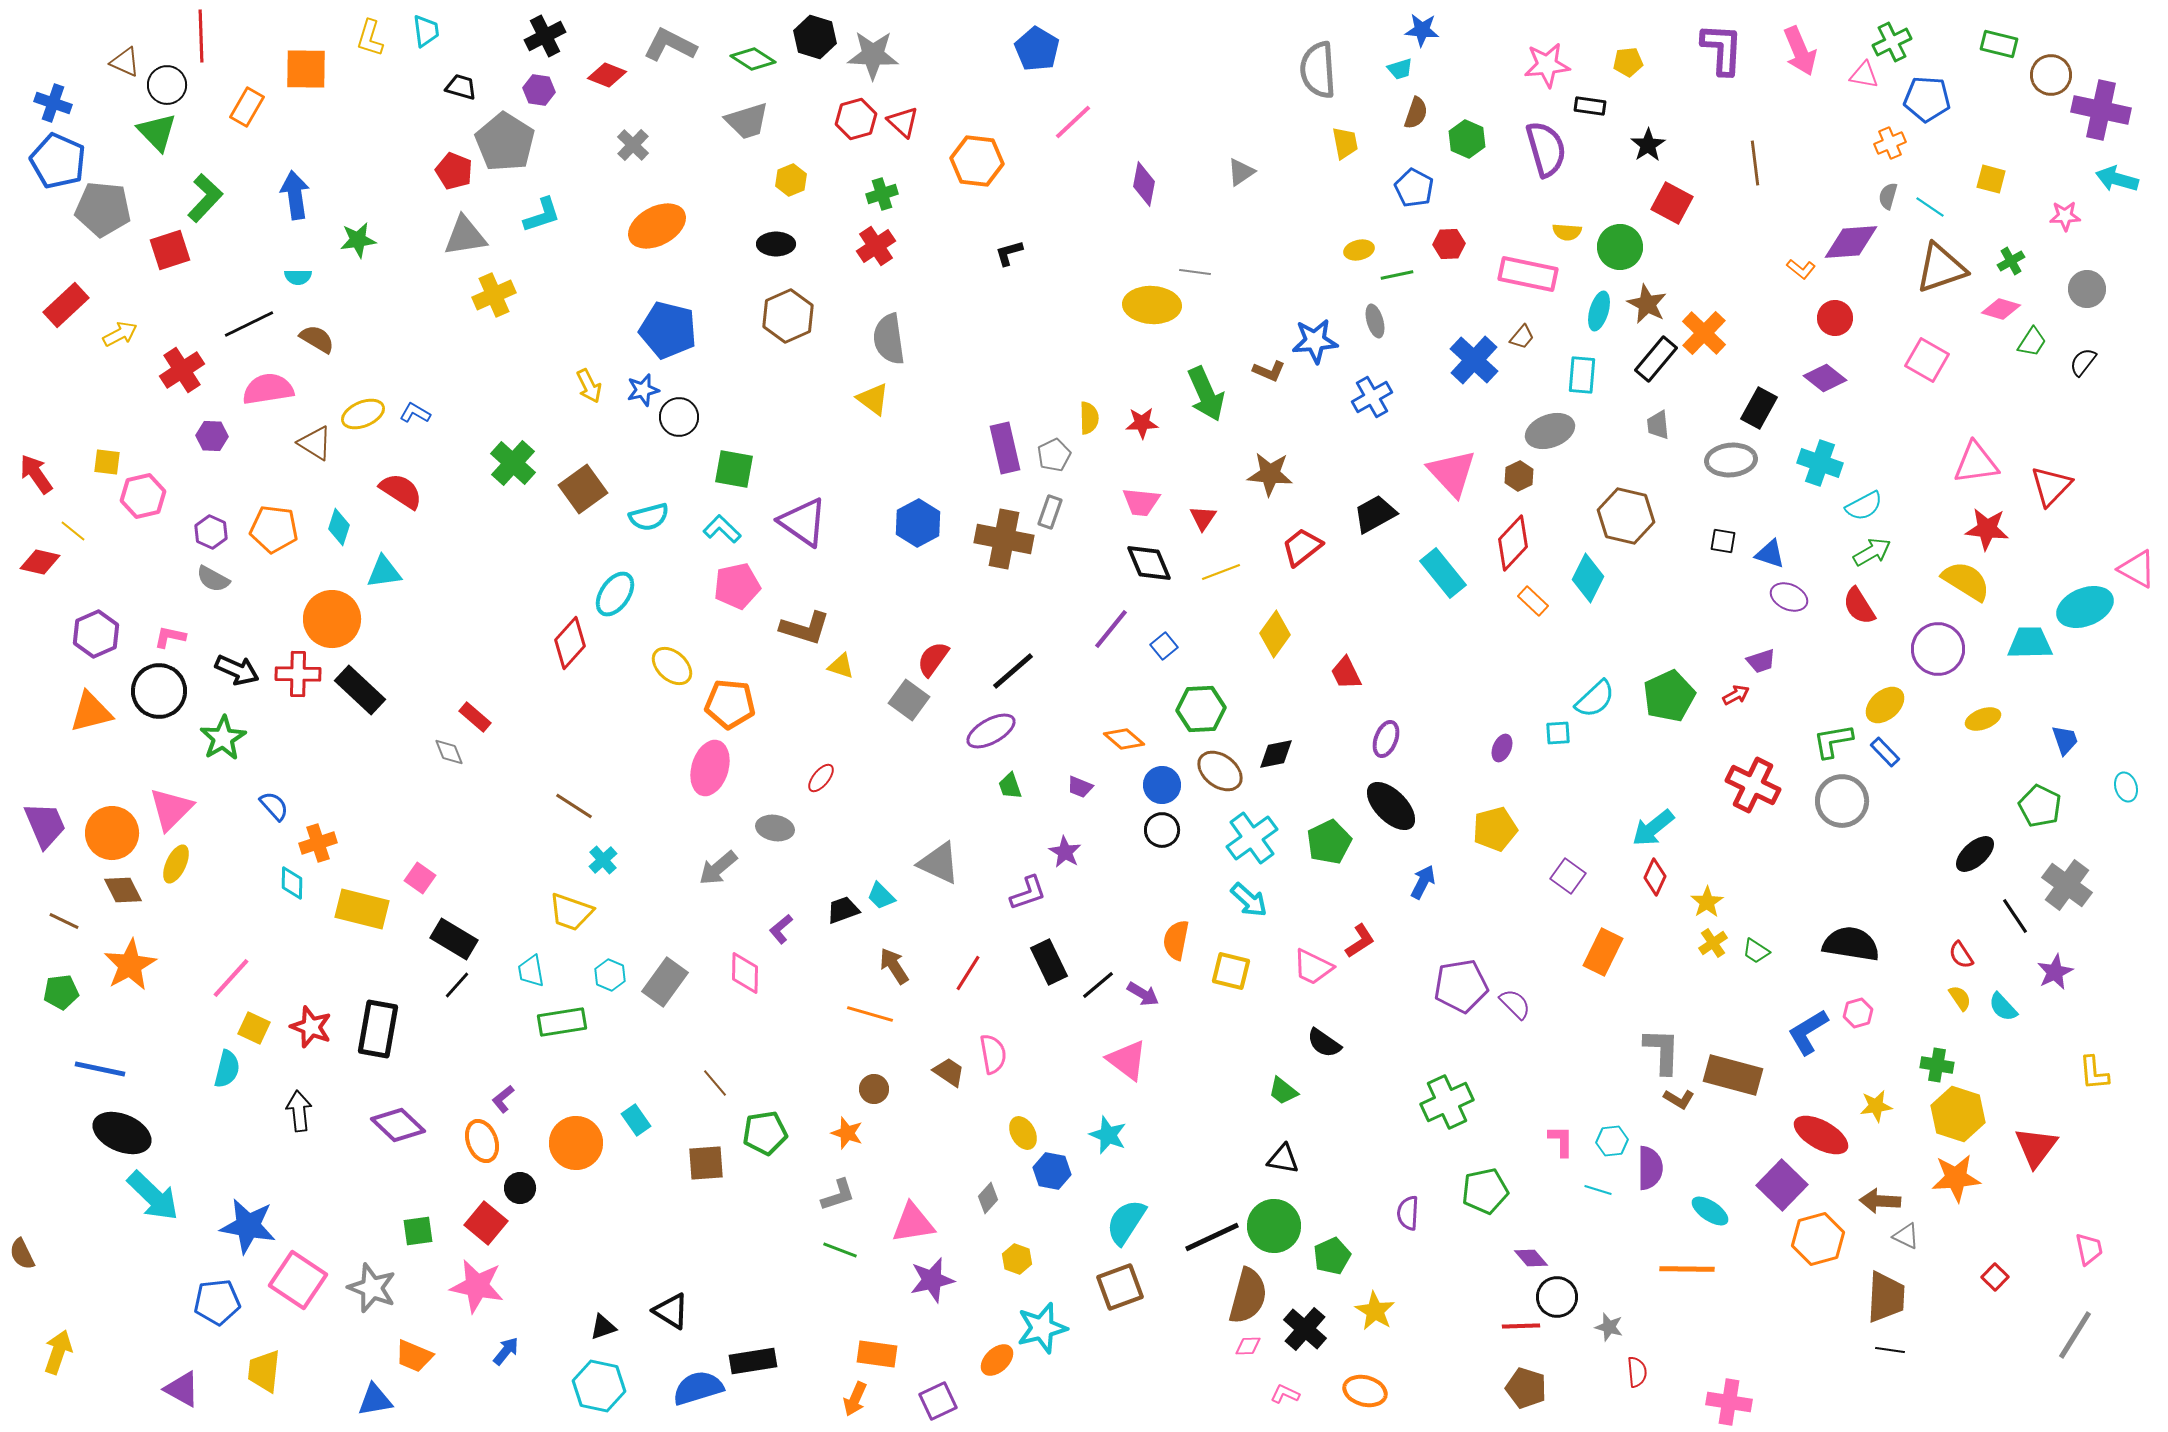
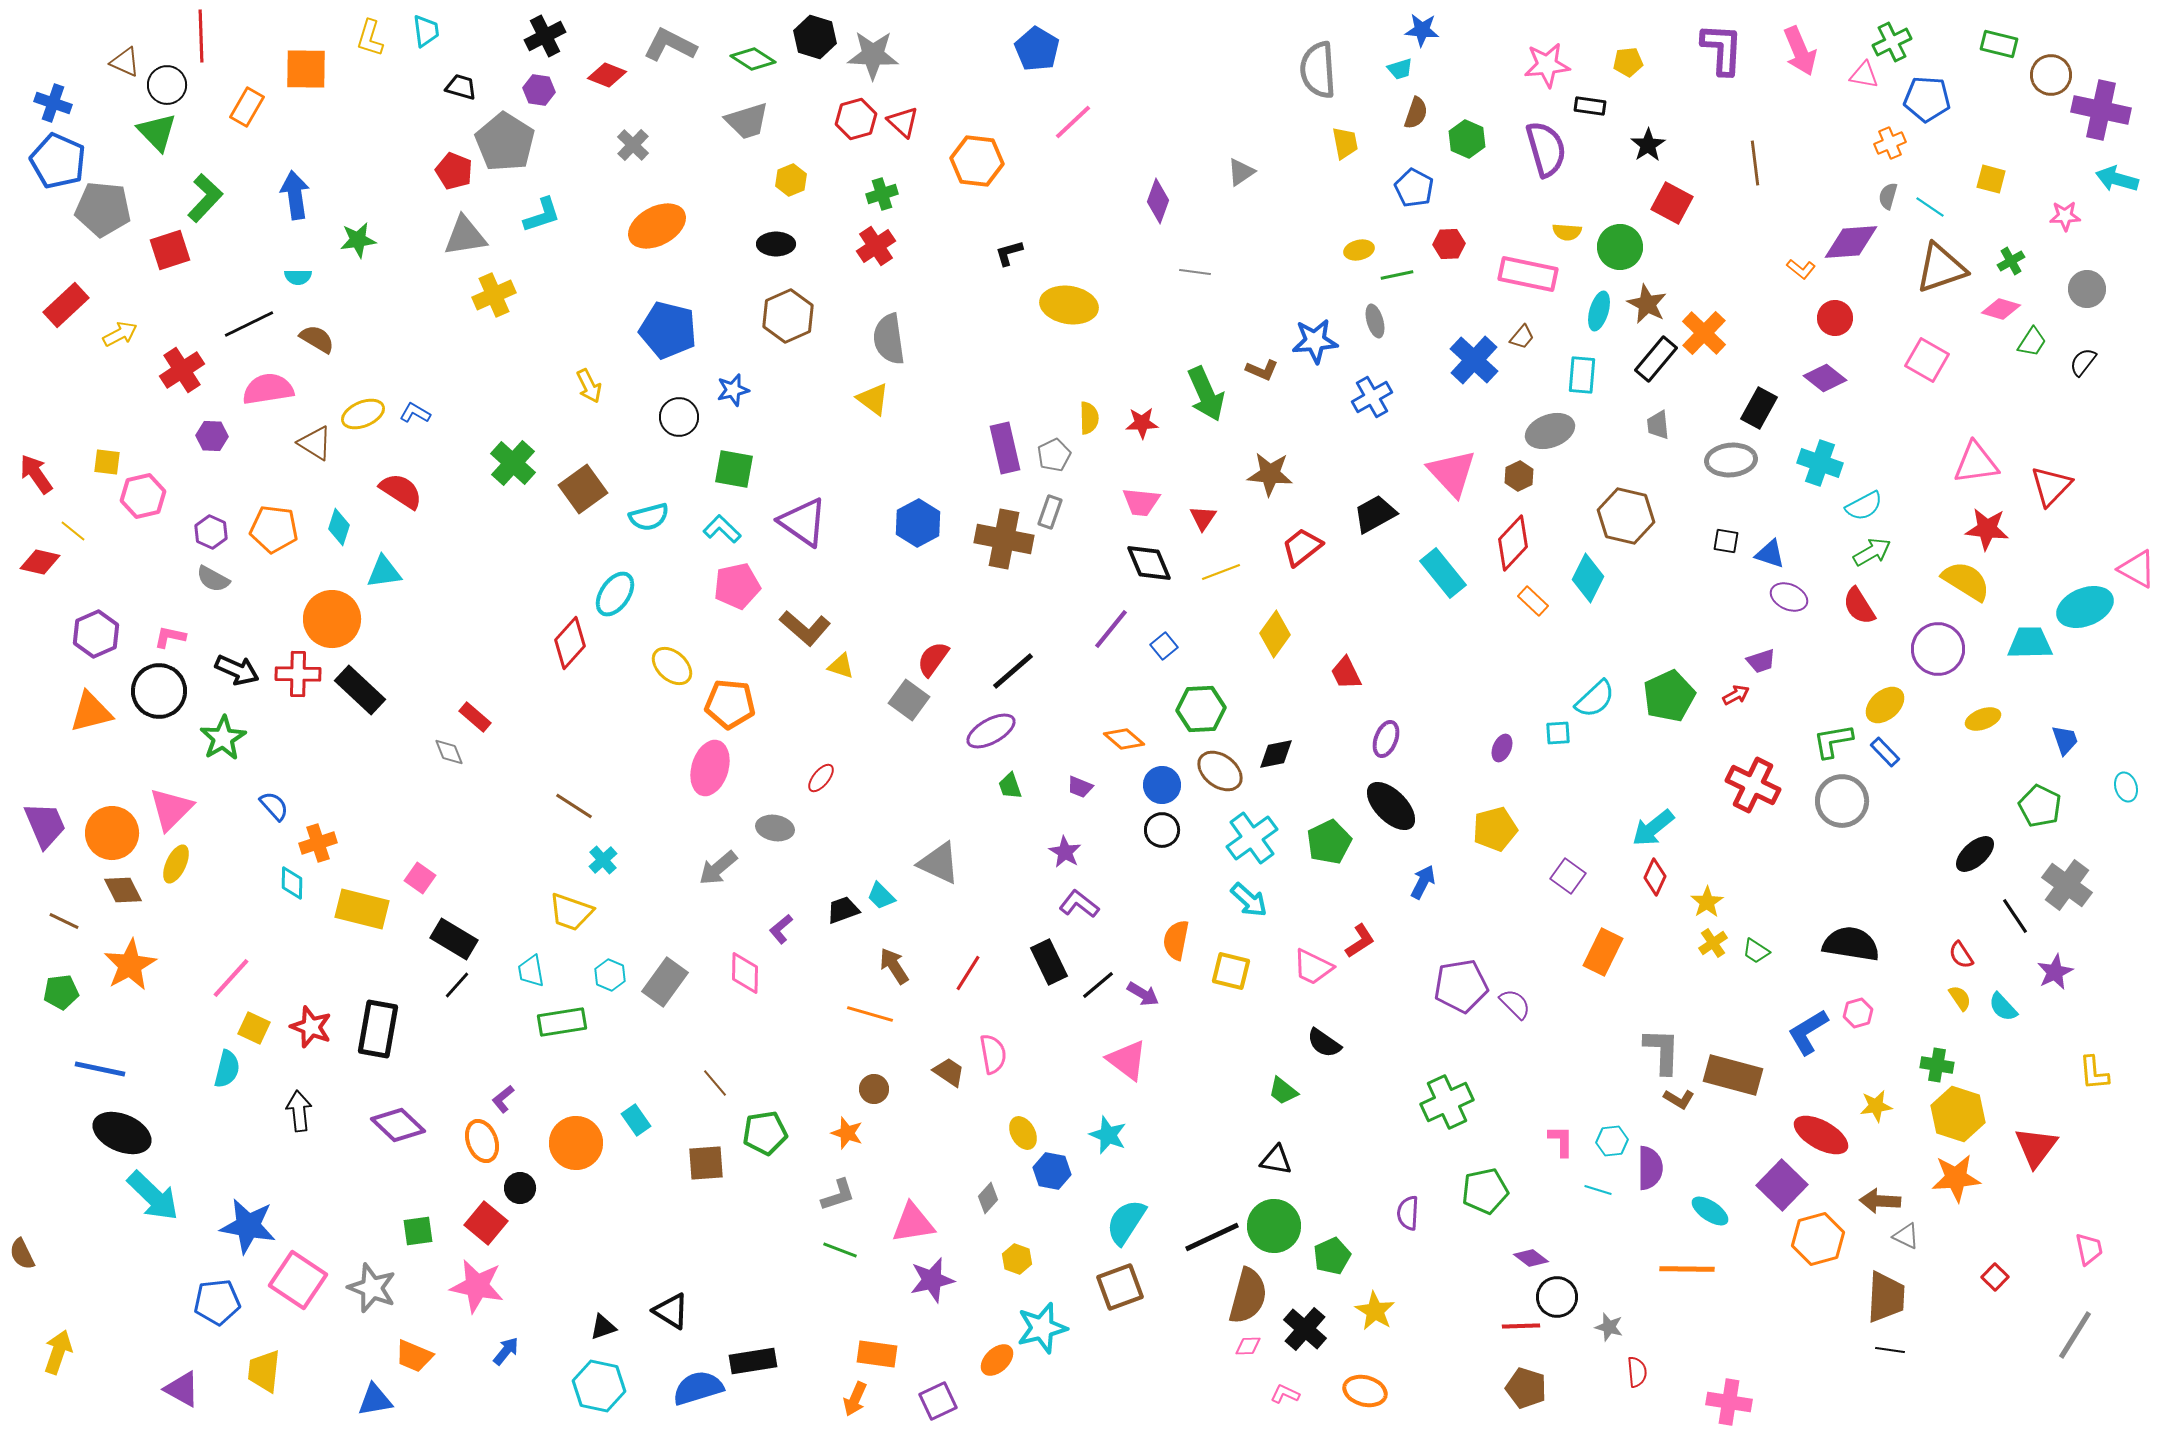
purple diamond at (1144, 184): moved 14 px right, 17 px down; rotated 9 degrees clockwise
yellow ellipse at (1152, 305): moved 83 px left; rotated 6 degrees clockwise
brown L-shape at (1269, 371): moved 7 px left, 1 px up
blue star at (643, 390): moved 90 px right
black square at (1723, 541): moved 3 px right
brown L-shape at (805, 628): rotated 24 degrees clockwise
purple L-shape at (1028, 893): moved 51 px right, 11 px down; rotated 123 degrees counterclockwise
black triangle at (1283, 1159): moved 7 px left, 1 px down
purple diamond at (1531, 1258): rotated 12 degrees counterclockwise
